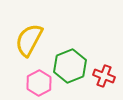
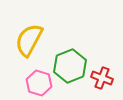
red cross: moved 2 px left, 2 px down
pink hexagon: rotated 15 degrees counterclockwise
